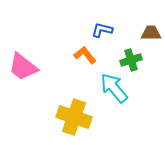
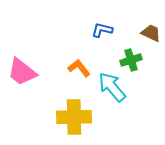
brown trapezoid: rotated 25 degrees clockwise
orange L-shape: moved 6 px left, 13 px down
pink trapezoid: moved 1 px left, 5 px down
cyan arrow: moved 2 px left, 1 px up
yellow cross: rotated 20 degrees counterclockwise
